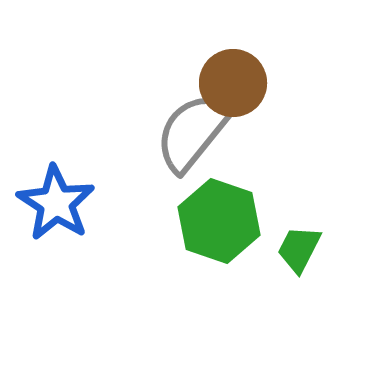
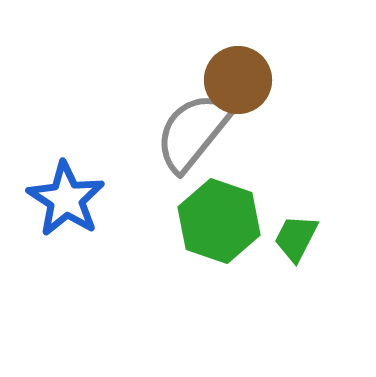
brown circle: moved 5 px right, 3 px up
blue star: moved 10 px right, 4 px up
green trapezoid: moved 3 px left, 11 px up
